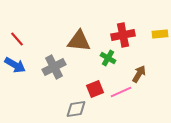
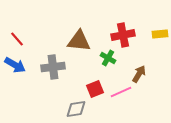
gray cross: moved 1 px left; rotated 20 degrees clockwise
